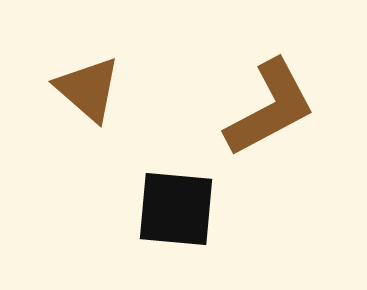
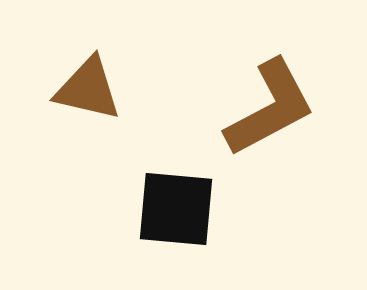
brown triangle: rotated 28 degrees counterclockwise
